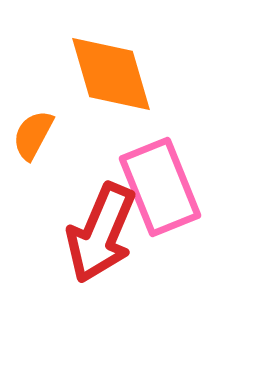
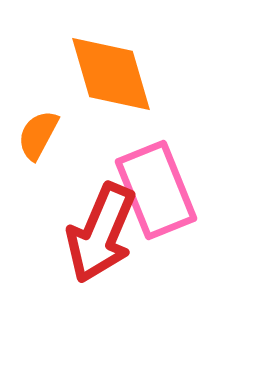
orange semicircle: moved 5 px right
pink rectangle: moved 4 px left, 3 px down
